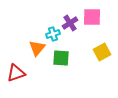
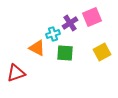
pink square: rotated 24 degrees counterclockwise
orange triangle: rotated 42 degrees counterclockwise
green square: moved 4 px right, 5 px up
